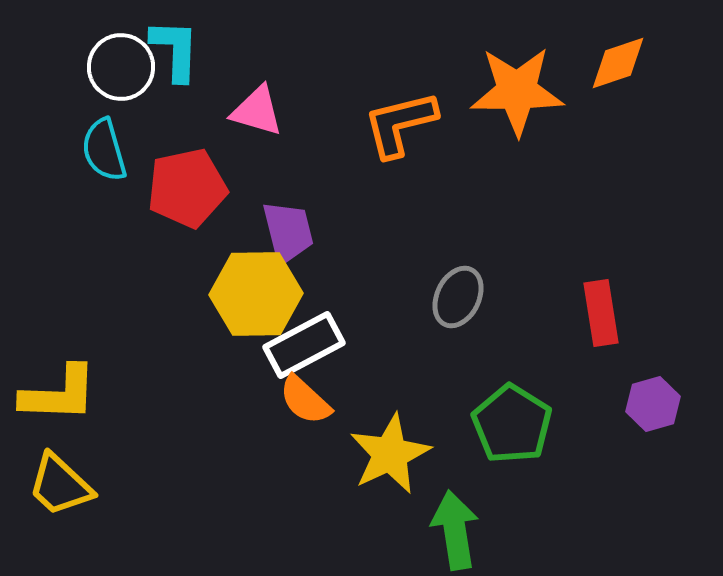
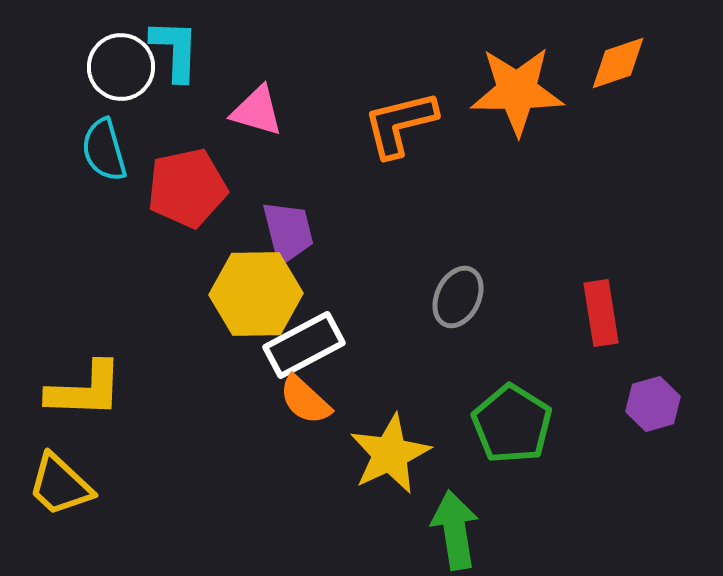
yellow L-shape: moved 26 px right, 4 px up
